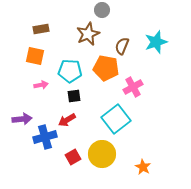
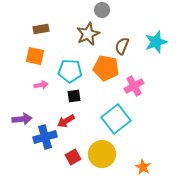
pink cross: moved 1 px right, 1 px up
red arrow: moved 1 px left, 1 px down
